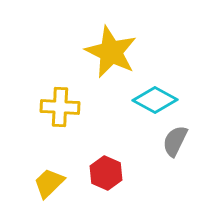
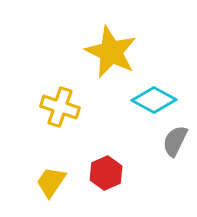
cyan diamond: moved 1 px left
yellow cross: rotated 15 degrees clockwise
red hexagon: rotated 12 degrees clockwise
yellow trapezoid: moved 2 px right, 1 px up; rotated 12 degrees counterclockwise
